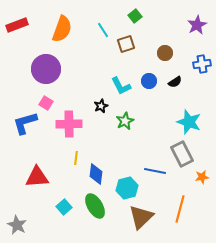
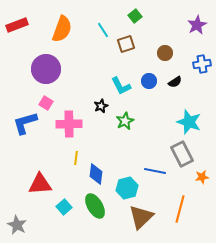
red triangle: moved 3 px right, 7 px down
